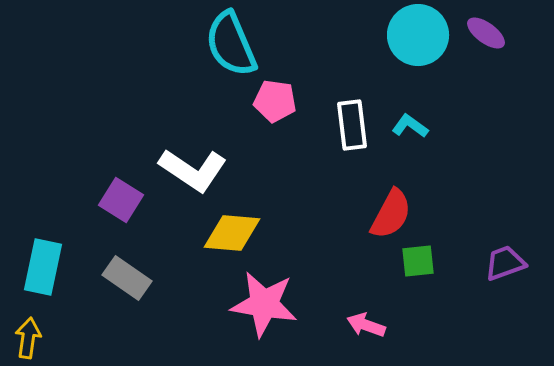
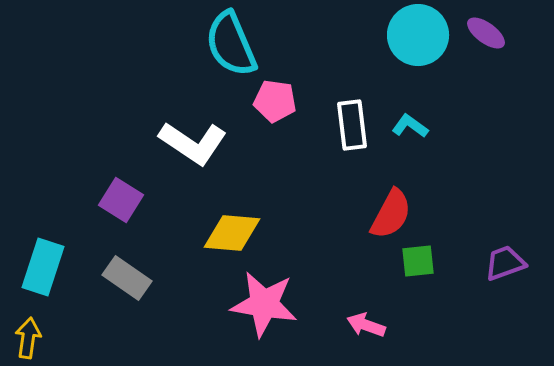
white L-shape: moved 27 px up
cyan rectangle: rotated 6 degrees clockwise
